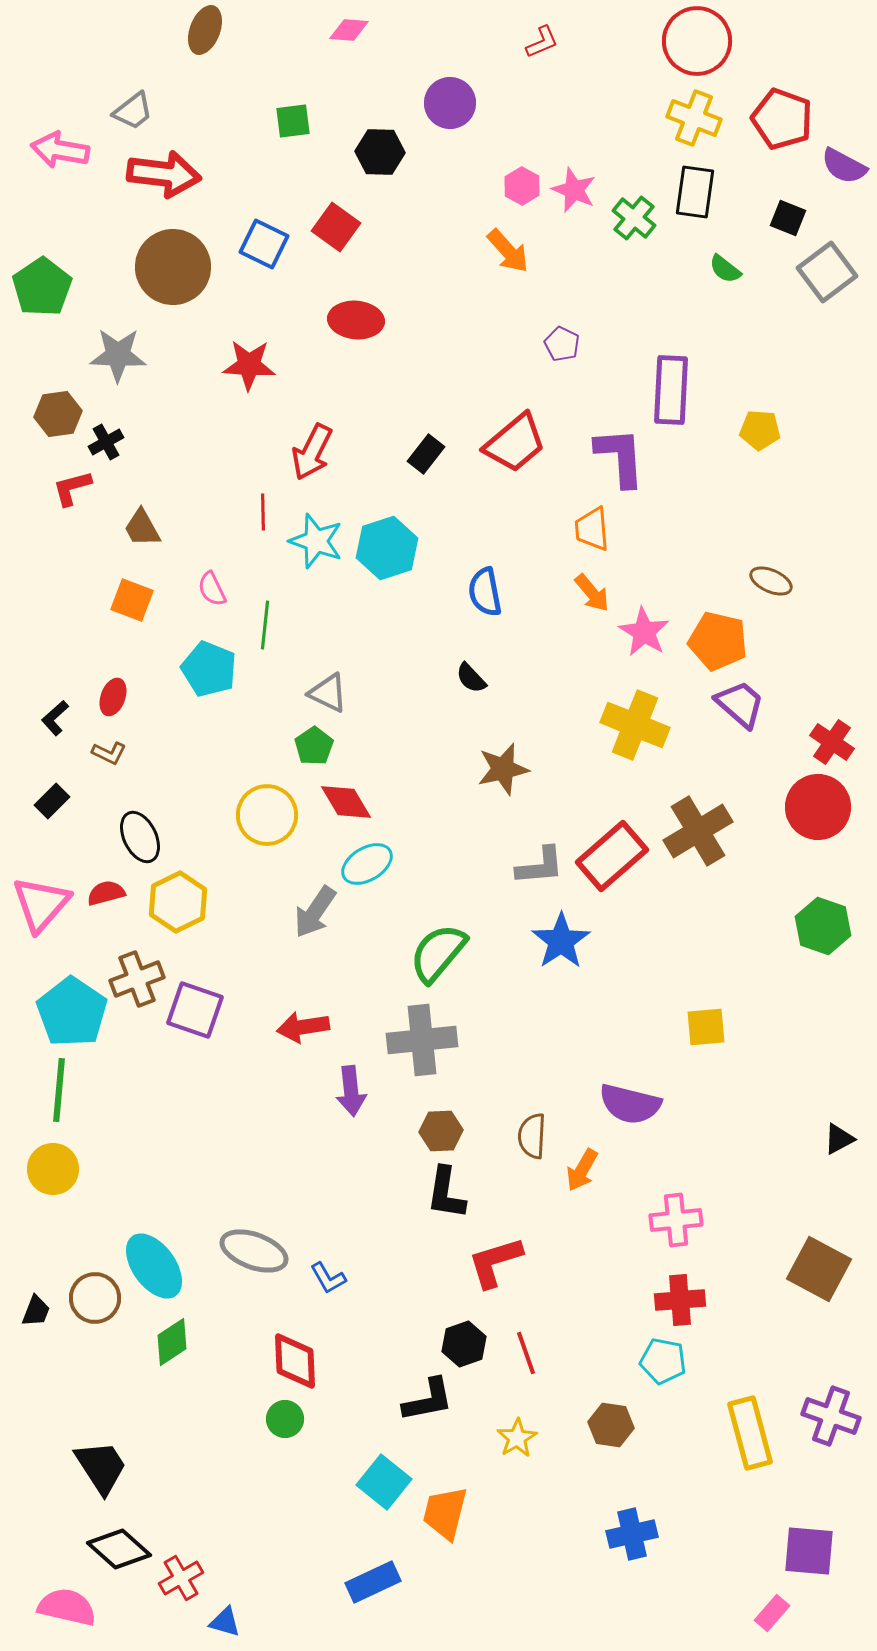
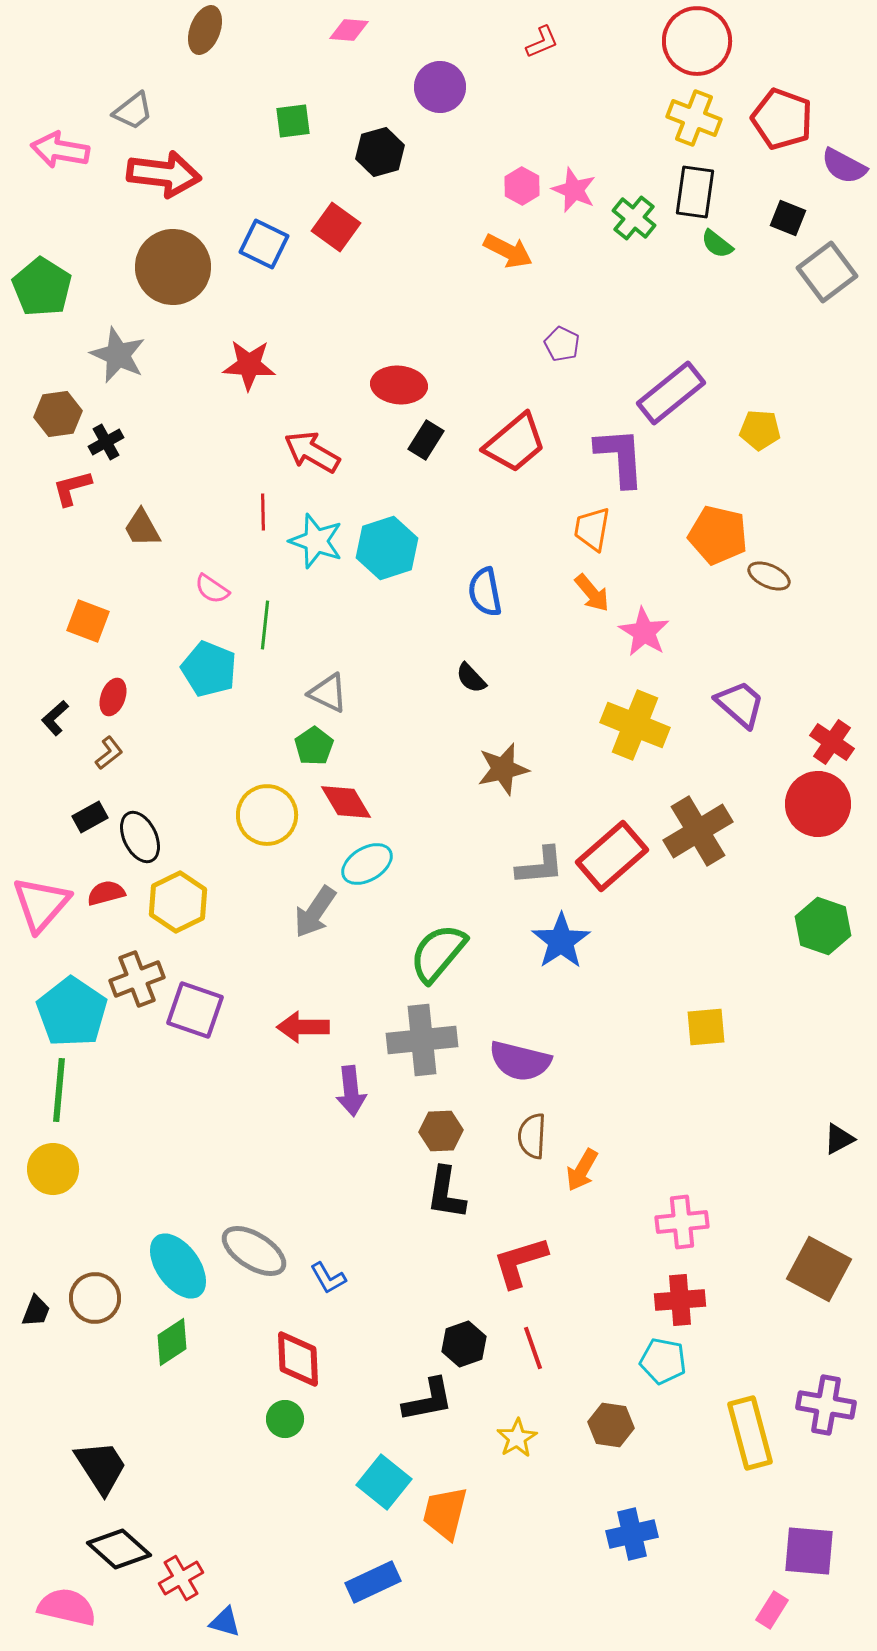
purple circle at (450, 103): moved 10 px left, 16 px up
black hexagon at (380, 152): rotated 18 degrees counterclockwise
orange arrow at (508, 251): rotated 21 degrees counterclockwise
green semicircle at (725, 269): moved 8 px left, 25 px up
green pentagon at (42, 287): rotated 6 degrees counterclockwise
red ellipse at (356, 320): moved 43 px right, 65 px down
gray star at (118, 355): rotated 22 degrees clockwise
purple rectangle at (671, 390): moved 3 px down; rotated 48 degrees clockwise
red arrow at (312, 452): rotated 94 degrees clockwise
black rectangle at (426, 454): moved 14 px up; rotated 6 degrees counterclockwise
orange trapezoid at (592, 529): rotated 15 degrees clockwise
brown ellipse at (771, 581): moved 2 px left, 5 px up
pink semicircle at (212, 589): rotated 30 degrees counterclockwise
orange square at (132, 600): moved 44 px left, 21 px down
orange pentagon at (718, 641): moved 106 px up
brown L-shape at (109, 753): rotated 64 degrees counterclockwise
black rectangle at (52, 801): moved 38 px right, 16 px down; rotated 16 degrees clockwise
red circle at (818, 807): moved 3 px up
red arrow at (303, 1027): rotated 9 degrees clockwise
purple semicircle at (630, 1104): moved 110 px left, 43 px up
pink cross at (676, 1220): moved 6 px right, 2 px down
gray ellipse at (254, 1251): rotated 12 degrees clockwise
red L-shape at (495, 1262): moved 25 px right
cyan ellipse at (154, 1266): moved 24 px right
red line at (526, 1353): moved 7 px right, 5 px up
red diamond at (295, 1361): moved 3 px right, 2 px up
purple cross at (831, 1416): moved 5 px left, 11 px up; rotated 10 degrees counterclockwise
pink rectangle at (772, 1613): moved 3 px up; rotated 9 degrees counterclockwise
